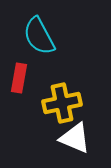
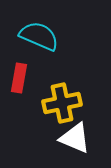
cyan semicircle: rotated 141 degrees clockwise
